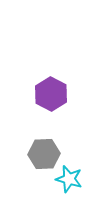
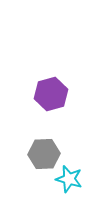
purple hexagon: rotated 16 degrees clockwise
